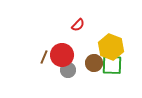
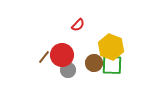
brown line: rotated 16 degrees clockwise
